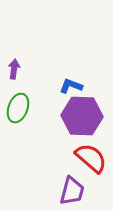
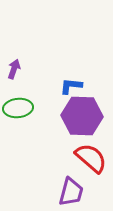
purple arrow: rotated 12 degrees clockwise
blue L-shape: rotated 15 degrees counterclockwise
green ellipse: rotated 64 degrees clockwise
purple trapezoid: moved 1 px left, 1 px down
